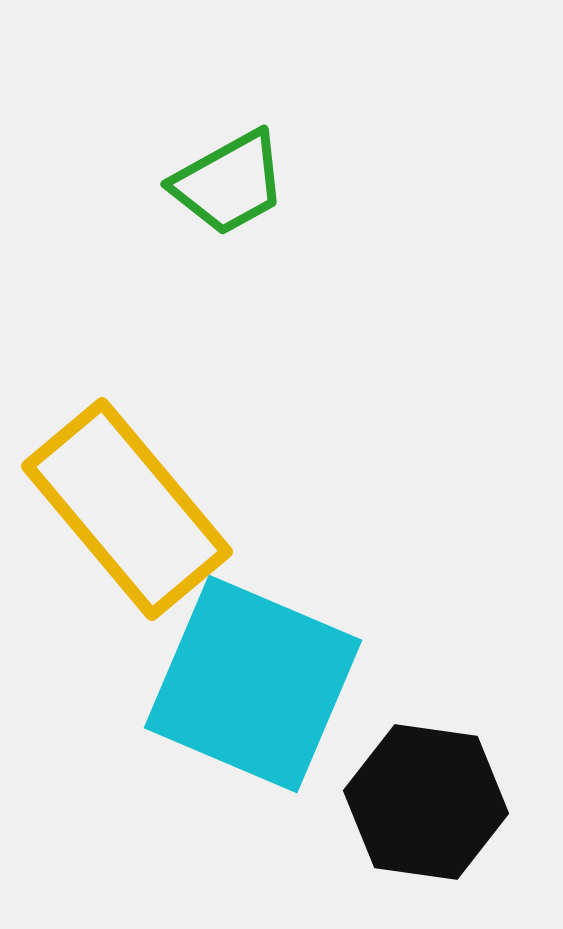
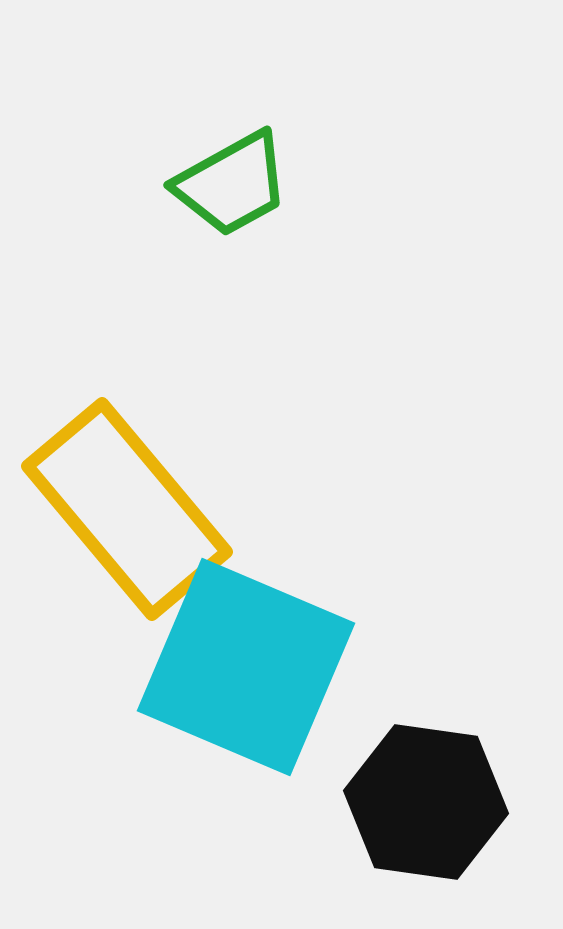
green trapezoid: moved 3 px right, 1 px down
cyan square: moved 7 px left, 17 px up
